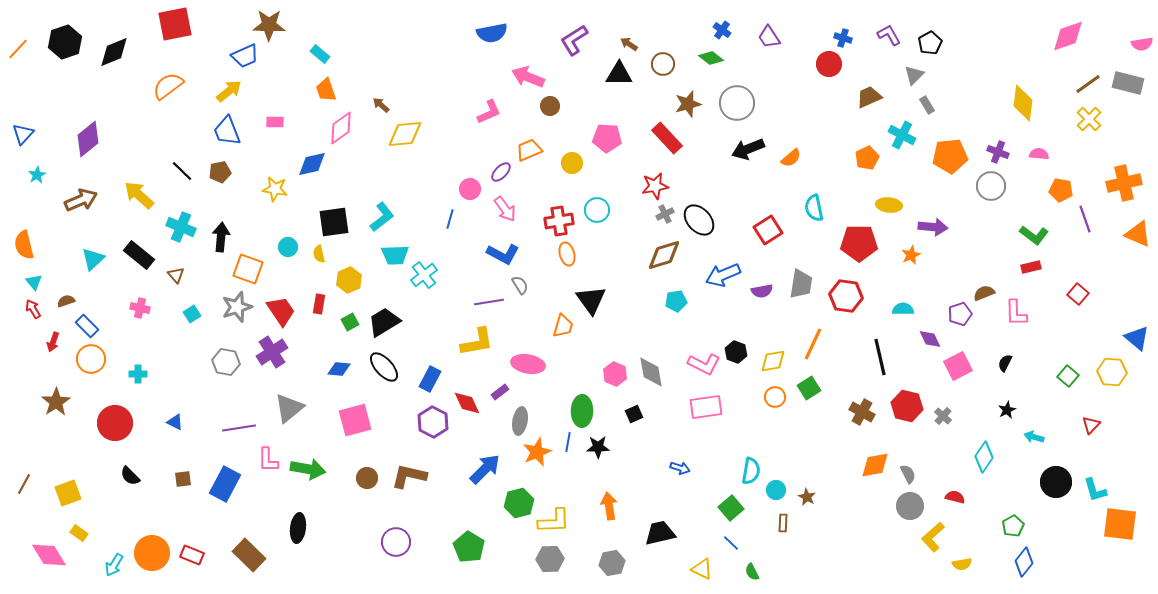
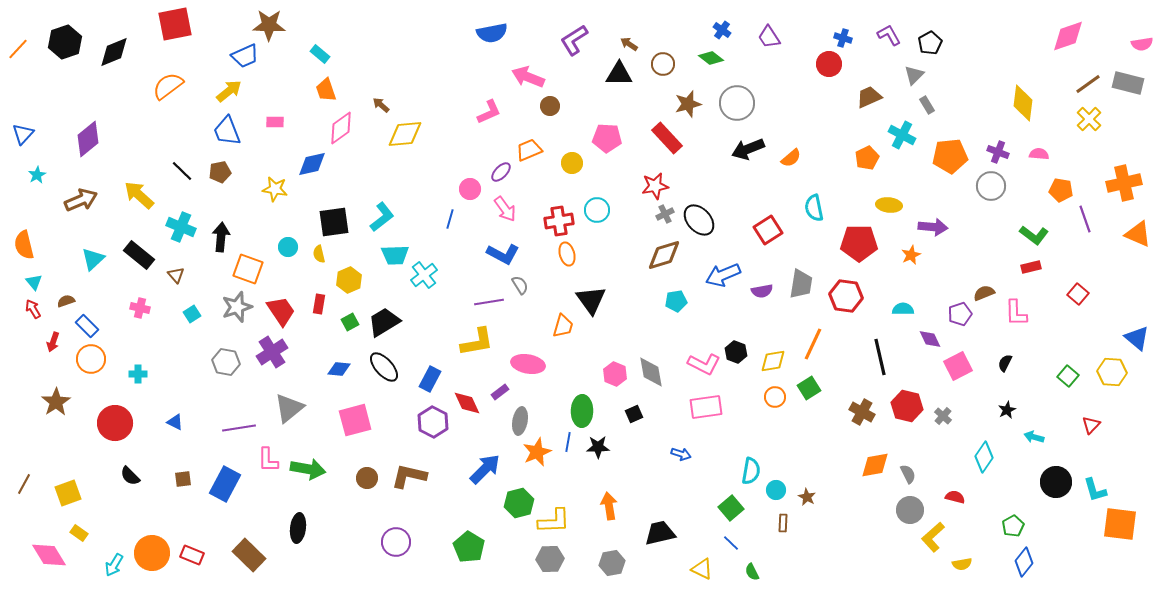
blue arrow at (680, 468): moved 1 px right, 14 px up
gray circle at (910, 506): moved 4 px down
